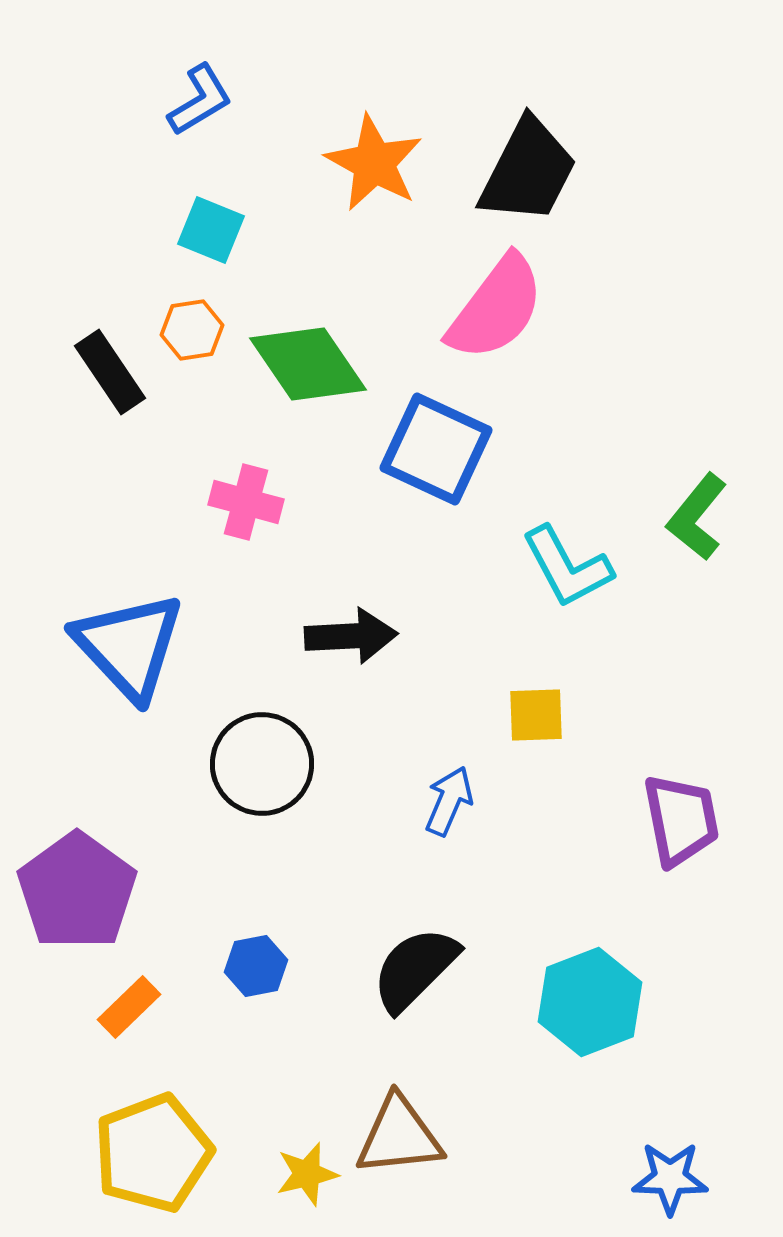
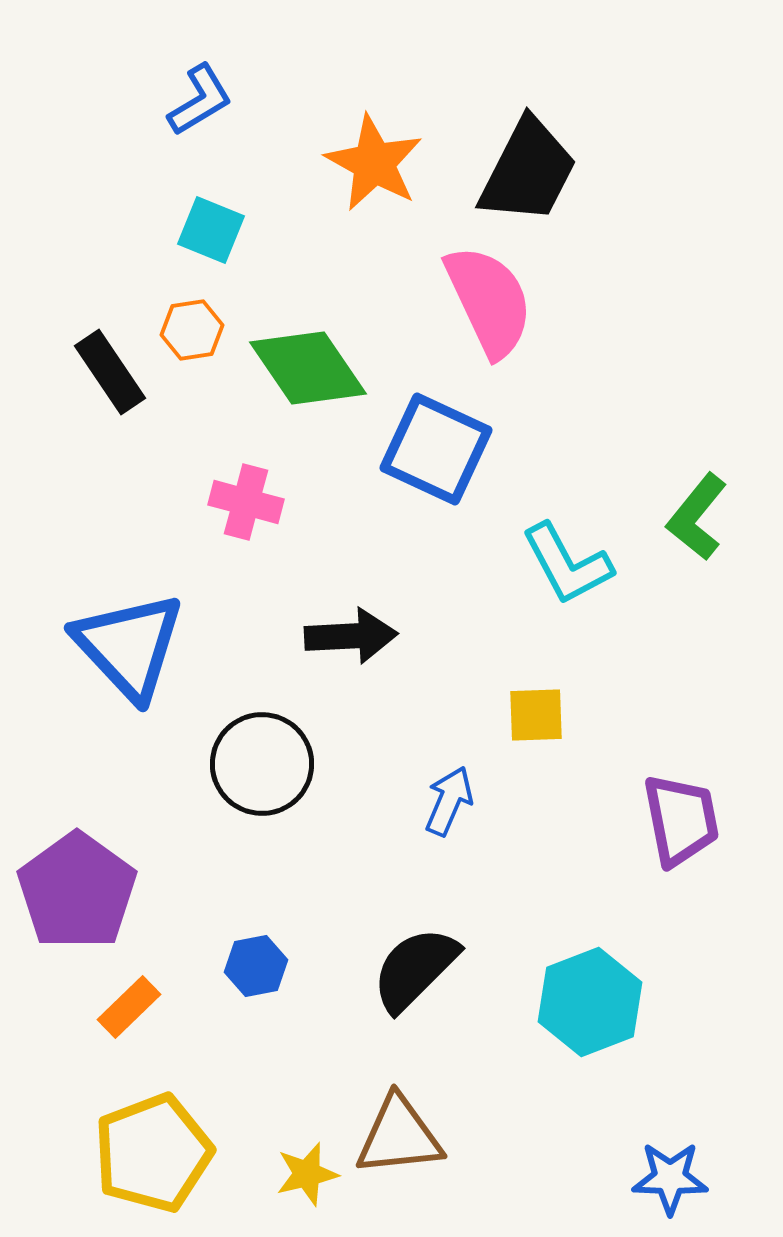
pink semicircle: moved 7 px left, 7 px up; rotated 62 degrees counterclockwise
green diamond: moved 4 px down
cyan L-shape: moved 3 px up
